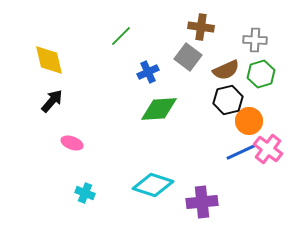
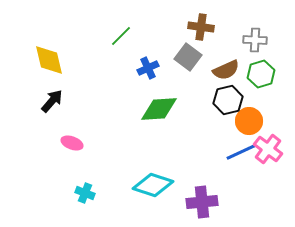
blue cross: moved 4 px up
